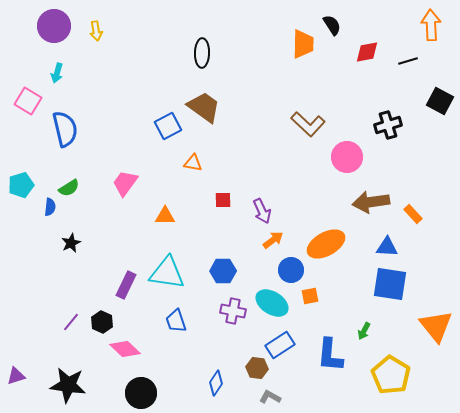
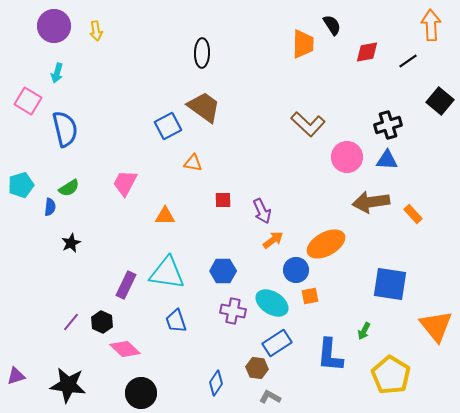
black line at (408, 61): rotated 18 degrees counterclockwise
black square at (440, 101): rotated 12 degrees clockwise
pink trapezoid at (125, 183): rotated 8 degrees counterclockwise
blue triangle at (387, 247): moved 87 px up
blue circle at (291, 270): moved 5 px right
blue rectangle at (280, 345): moved 3 px left, 2 px up
